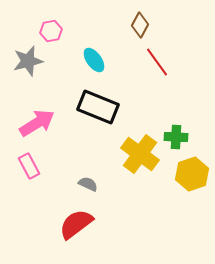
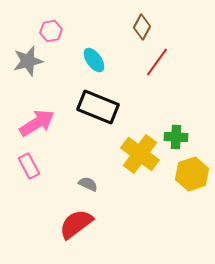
brown diamond: moved 2 px right, 2 px down
red line: rotated 72 degrees clockwise
